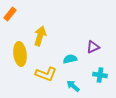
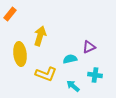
purple triangle: moved 4 px left
cyan cross: moved 5 px left
